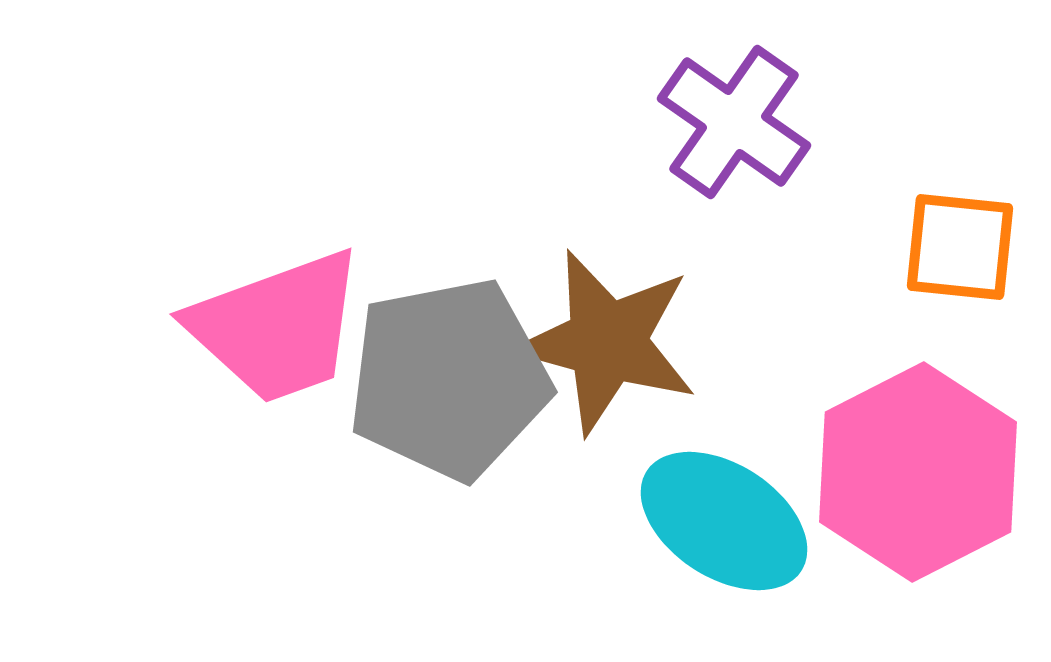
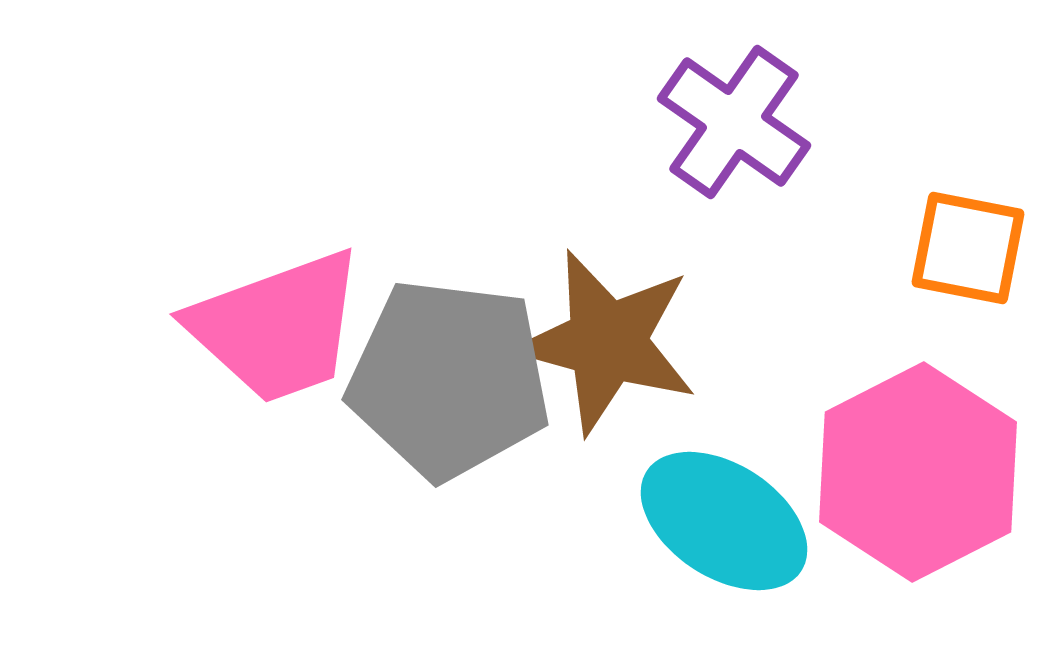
orange square: moved 8 px right, 1 px down; rotated 5 degrees clockwise
gray pentagon: rotated 18 degrees clockwise
